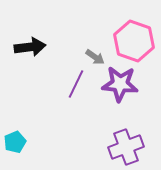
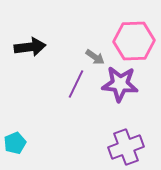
pink hexagon: rotated 21 degrees counterclockwise
cyan pentagon: moved 1 px down
